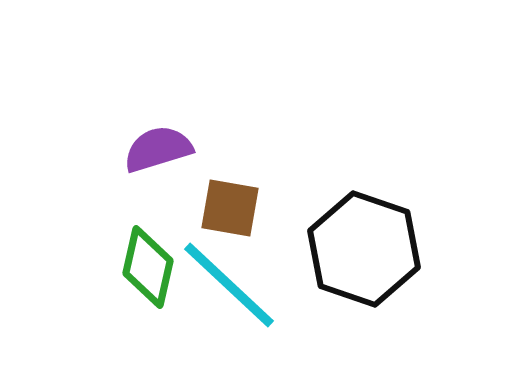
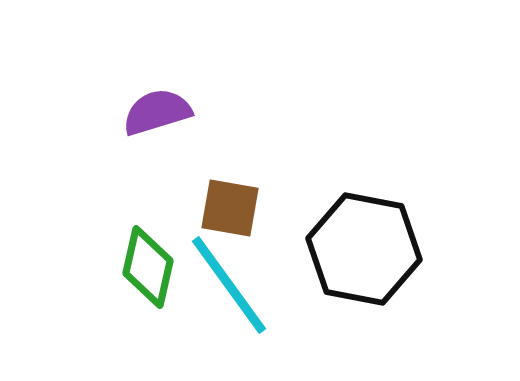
purple semicircle: moved 1 px left, 37 px up
black hexagon: rotated 8 degrees counterclockwise
cyan line: rotated 11 degrees clockwise
